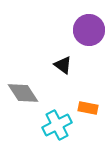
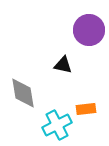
black triangle: rotated 24 degrees counterclockwise
gray diamond: rotated 24 degrees clockwise
orange rectangle: moved 2 px left, 1 px down; rotated 18 degrees counterclockwise
